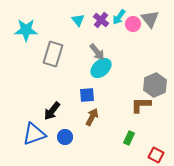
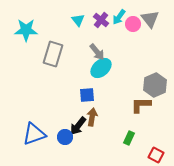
black arrow: moved 26 px right, 15 px down
brown arrow: rotated 18 degrees counterclockwise
